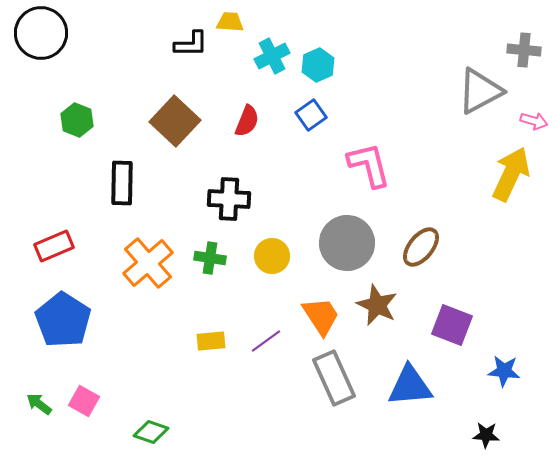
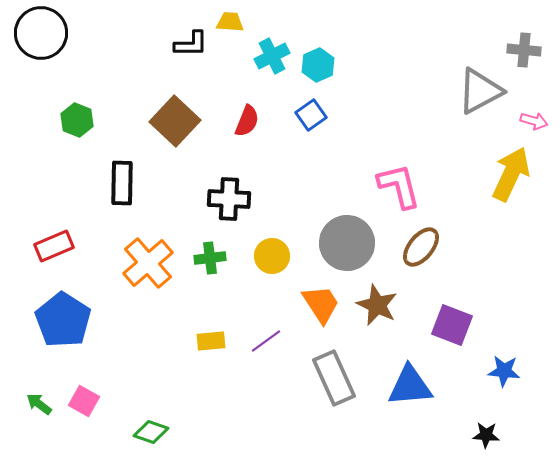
pink L-shape: moved 30 px right, 21 px down
green cross: rotated 16 degrees counterclockwise
orange trapezoid: moved 12 px up
